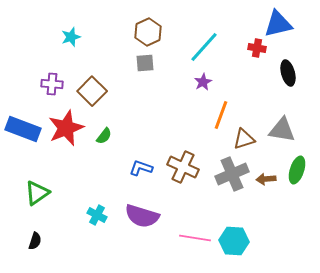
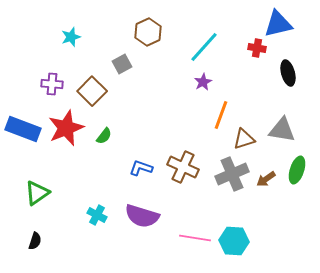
gray square: moved 23 px left, 1 px down; rotated 24 degrees counterclockwise
brown arrow: rotated 30 degrees counterclockwise
